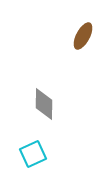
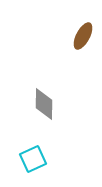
cyan square: moved 5 px down
